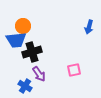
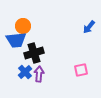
blue arrow: rotated 24 degrees clockwise
black cross: moved 2 px right, 1 px down
pink square: moved 7 px right
purple arrow: rotated 140 degrees counterclockwise
blue cross: moved 14 px up; rotated 16 degrees clockwise
